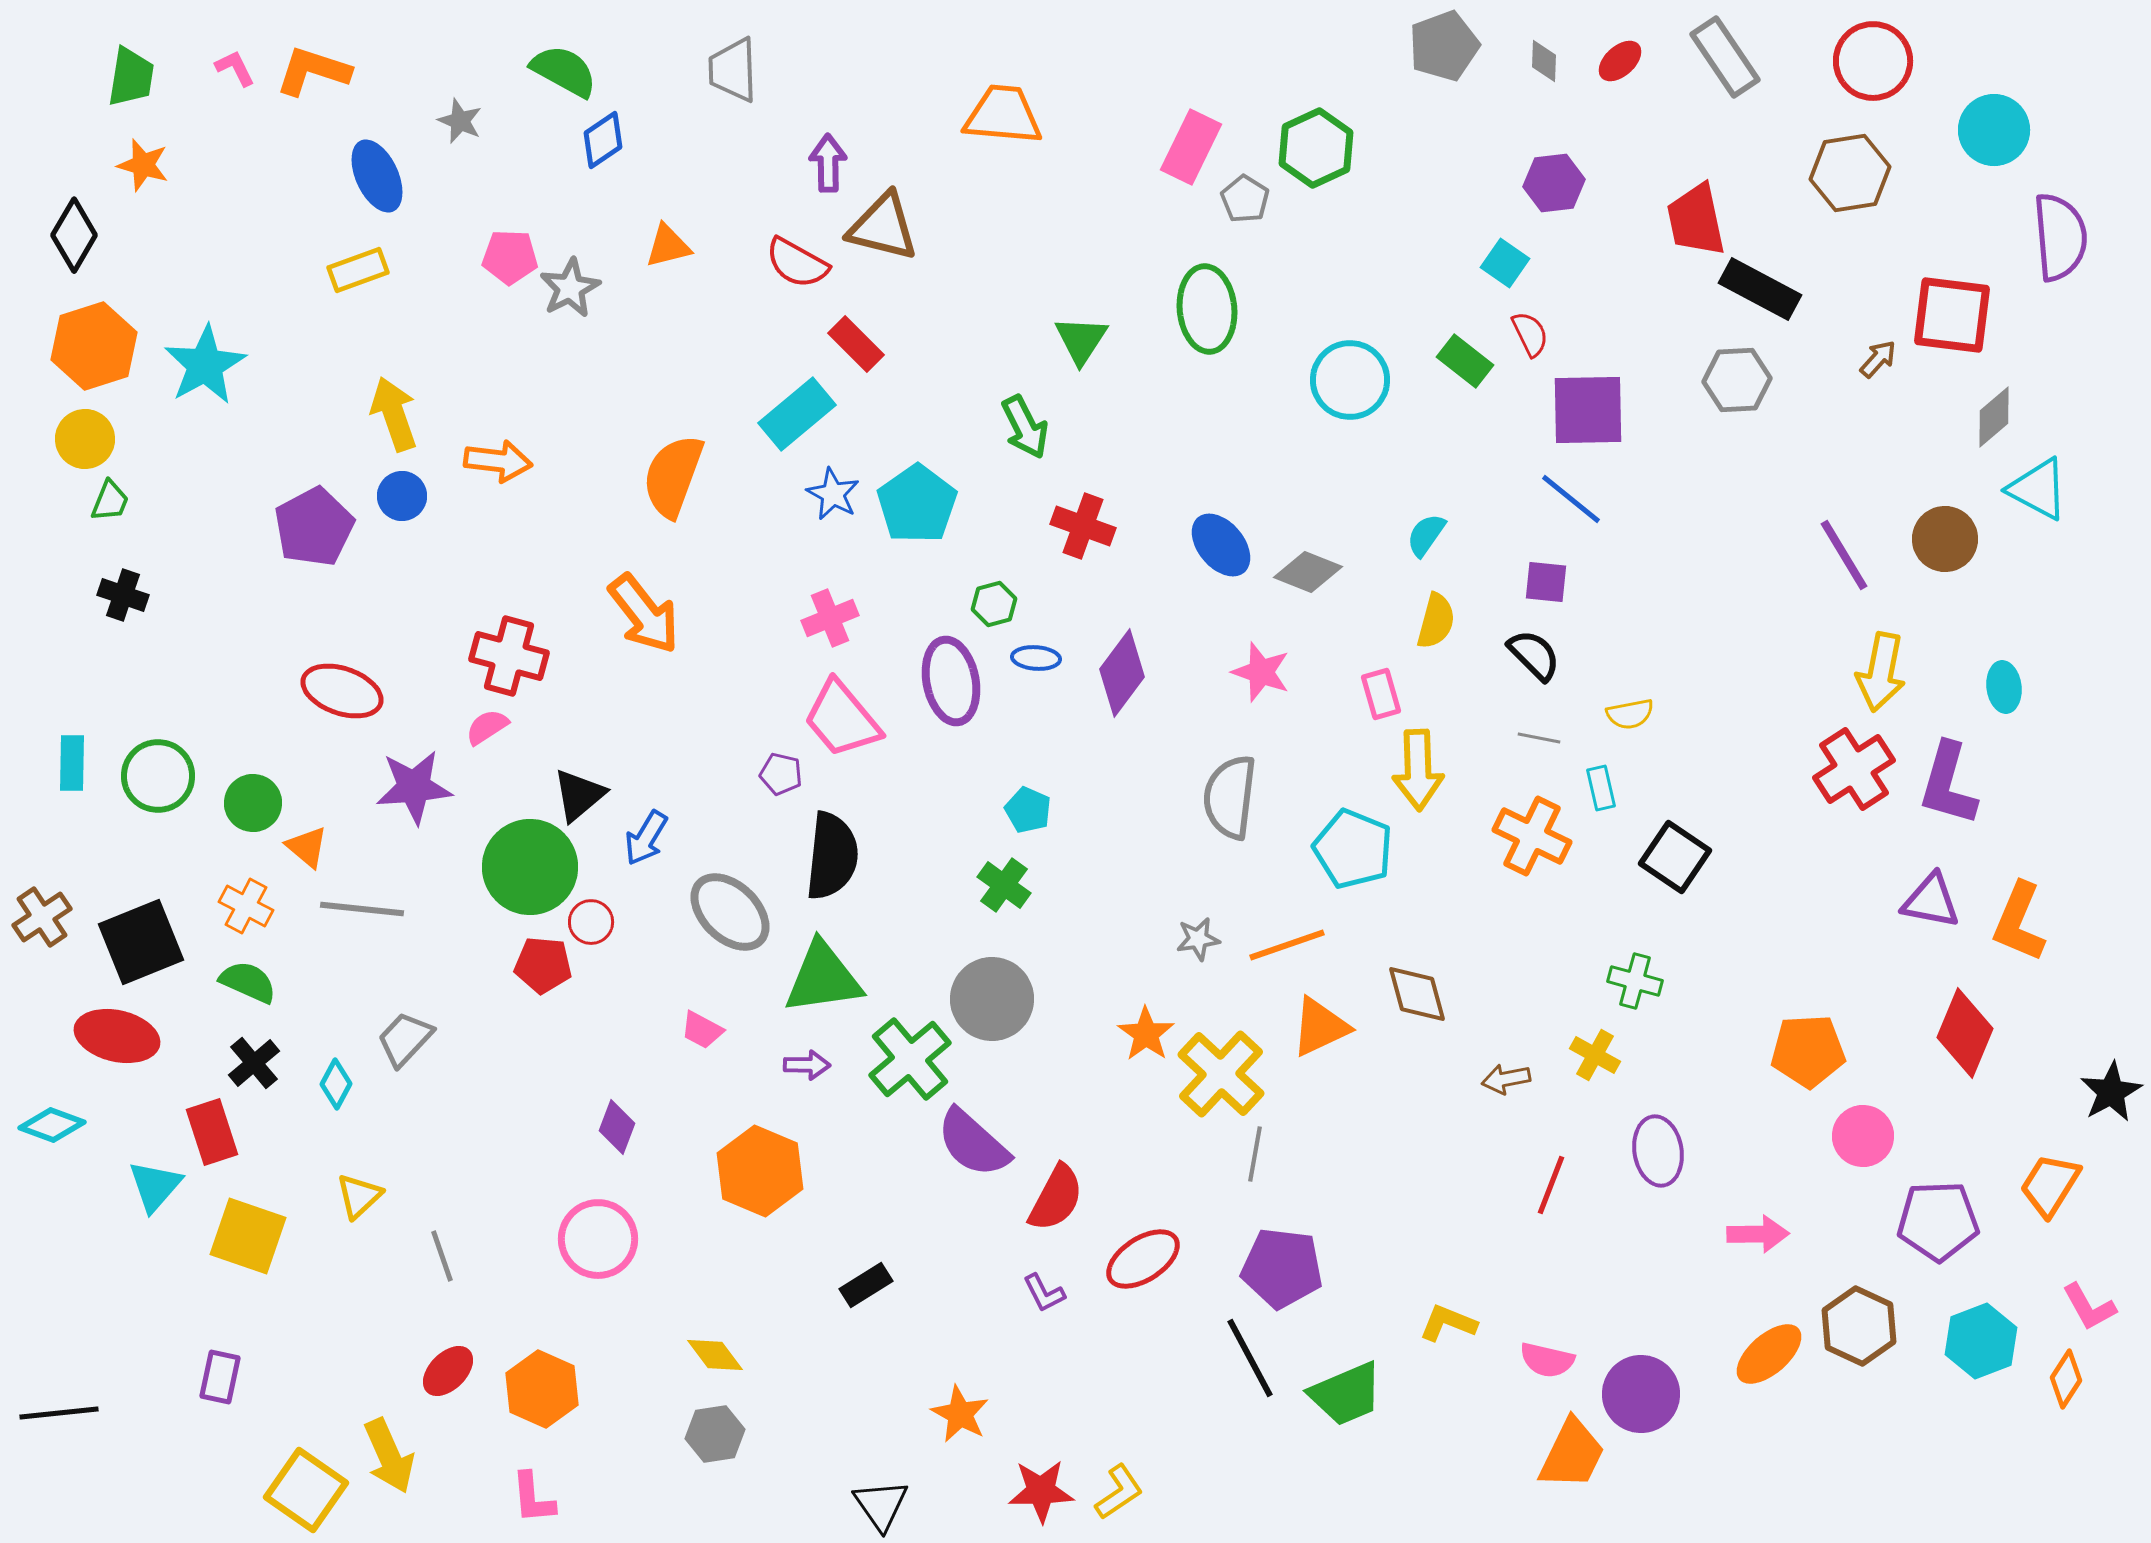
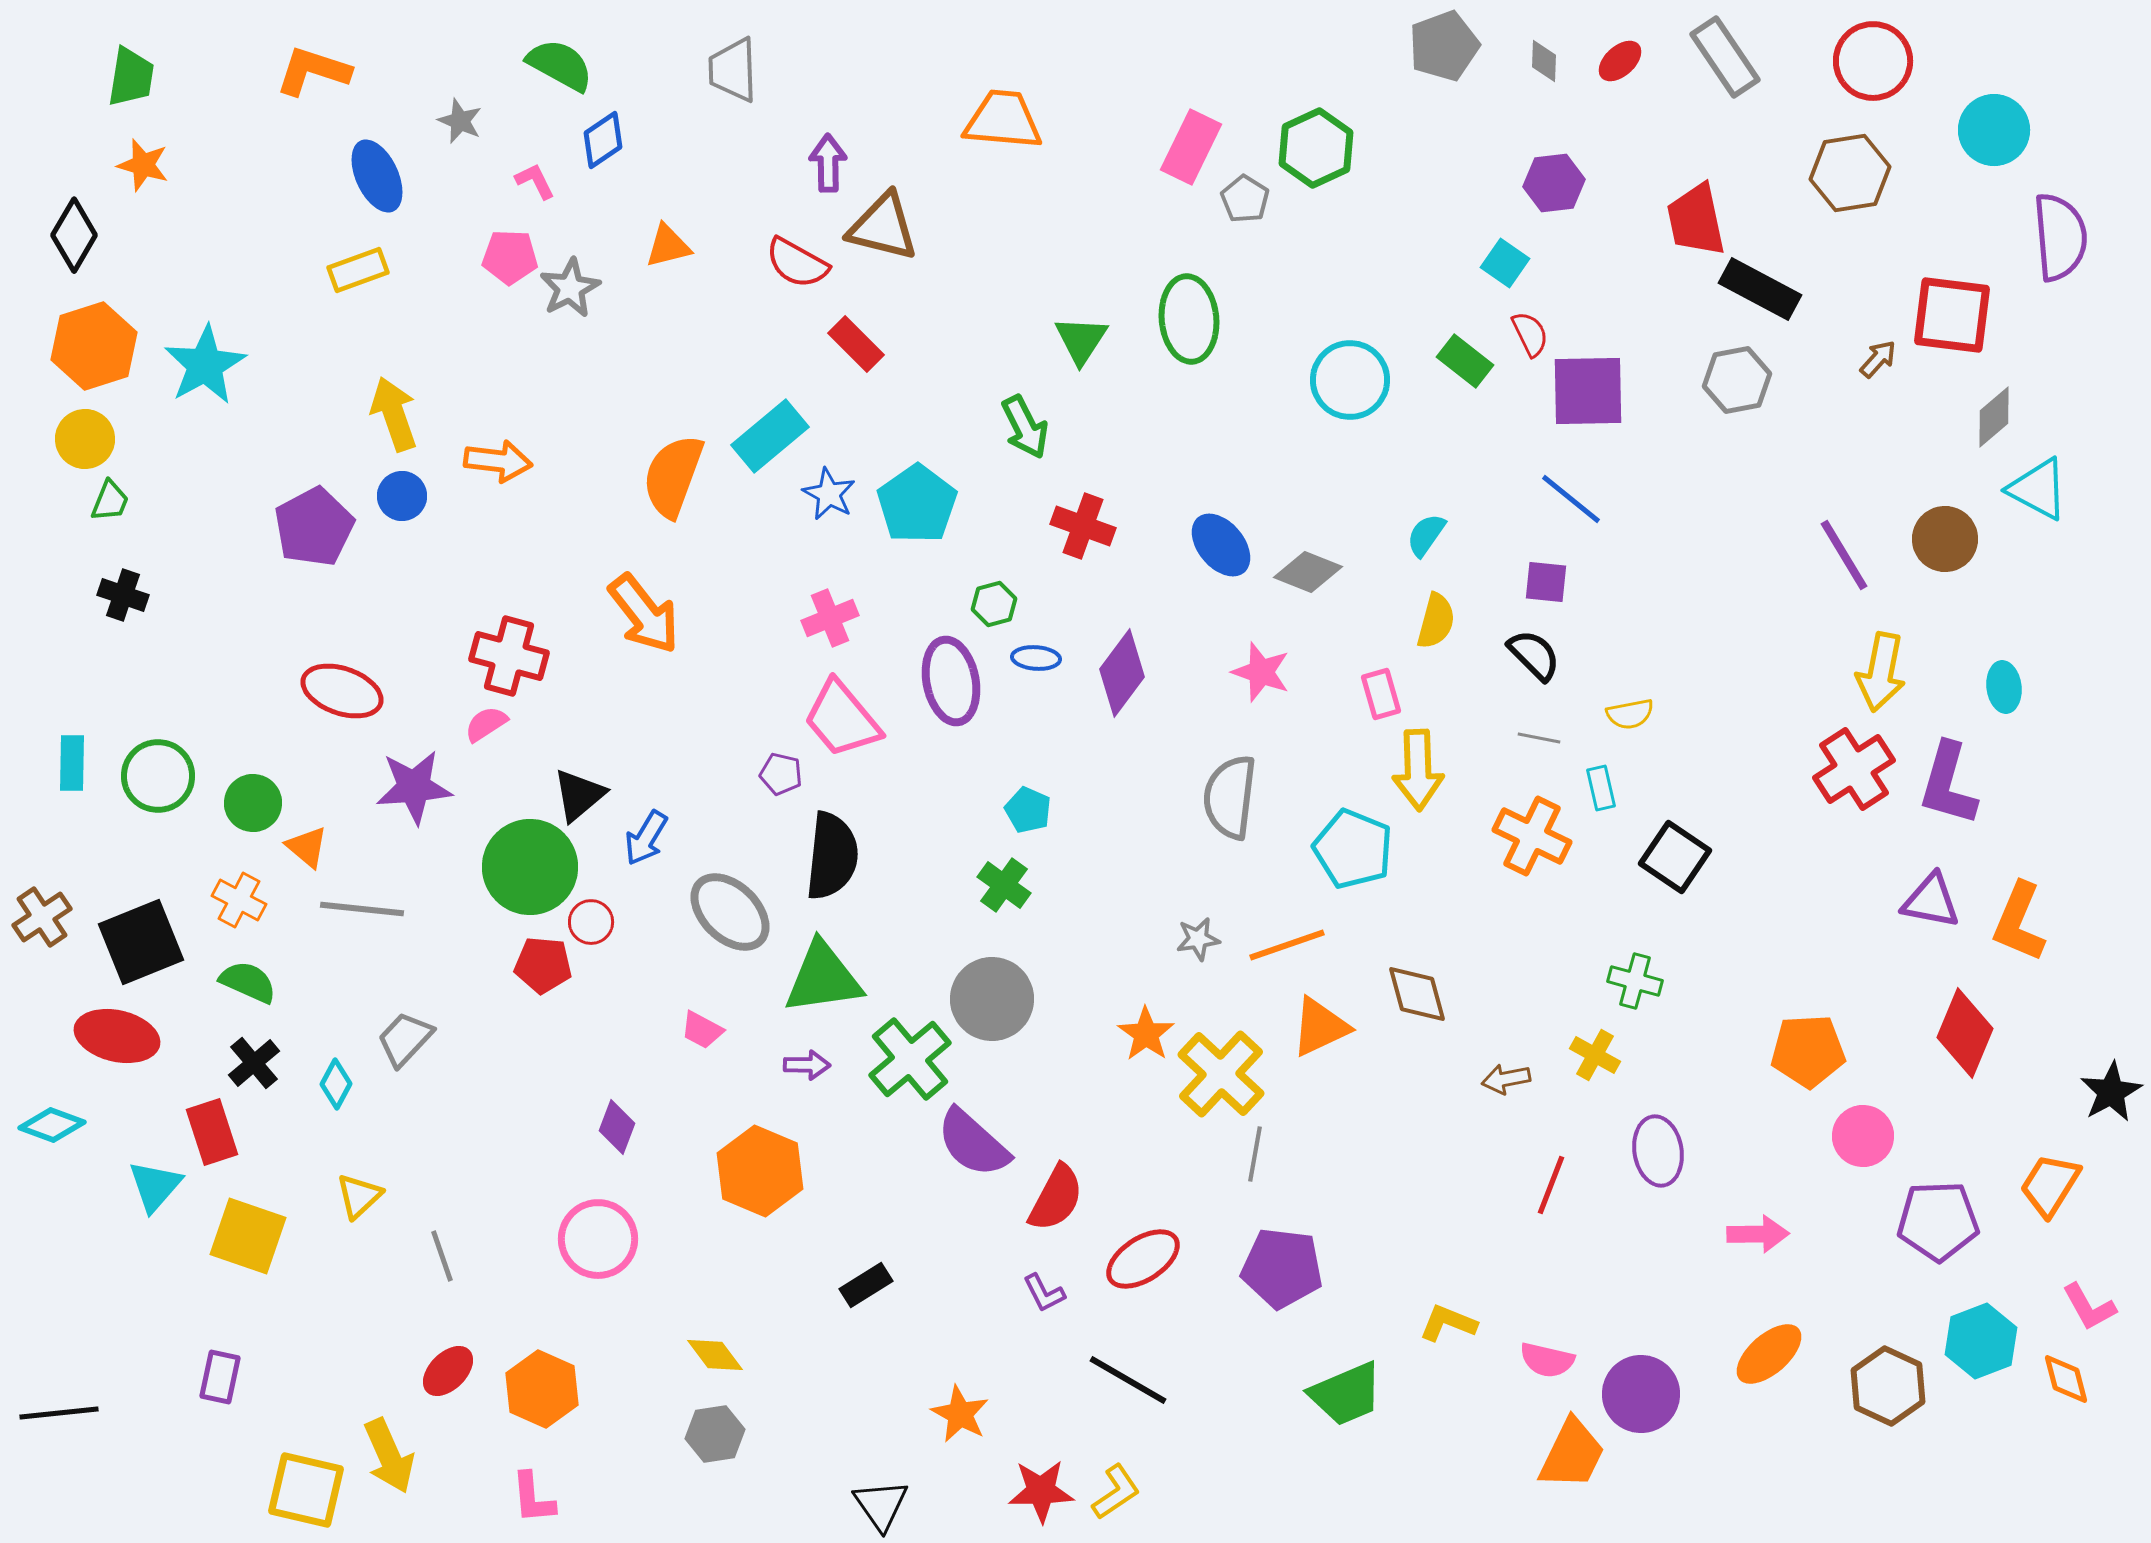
pink L-shape at (235, 68): moved 300 px right, 113 px down
green semicircle at (564, 71): moved 4 px left, 6 px up
orange trapezoid at (1003, 115): moved 5 px down
green ellipse at (1207, 309): moved 18 px left, 10 px down
gray hexagon at (1737, 380): rotated 8 degrees counterclockwise
purple square at (1588, 410): moved 19 px up
cyan rectangle at (797, 414): moved 27 px left, 22 px down
blue star at (833, 494): moved 4 px left
pink semicircle at (487, 727): moved 1 px left, 3 px up
orange cross at (246, 906): moved 7 px left, 6 px up
brown hexagon at (1859, 1326): moved 29 px right, 60 px down
black line at (1250, 1358): moved 122 px left, 22 px down; rotated 32 degrees counterclockwise
orange diamond at (2066, 1379): rotated 48 degrees counterclockwise
yellow square at (306, 1490): rotated 22 degrees counterclockwise
yellow L-shape at (1119, 1492): moved 3 px left
